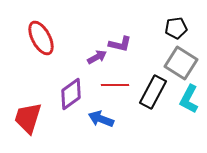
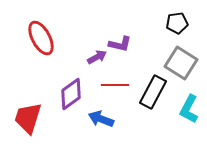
black pentagon: moved 1 px right, 5 px up
cyan L-shape: moved 10 px down
